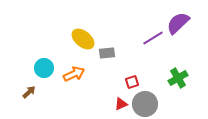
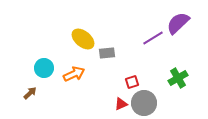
brown arrow: moved 1 px right, 1 px down
gray circle: moved 1 px left, 1 px up
